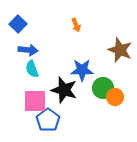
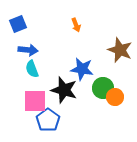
blue square: rotated 24 degrees clockwise
blue star: moved 1 px up; rotated 10 degrees clockwise
